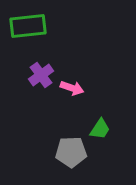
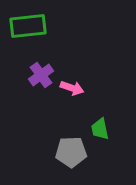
green trapezoid: rotated 135 degrees clockwise
